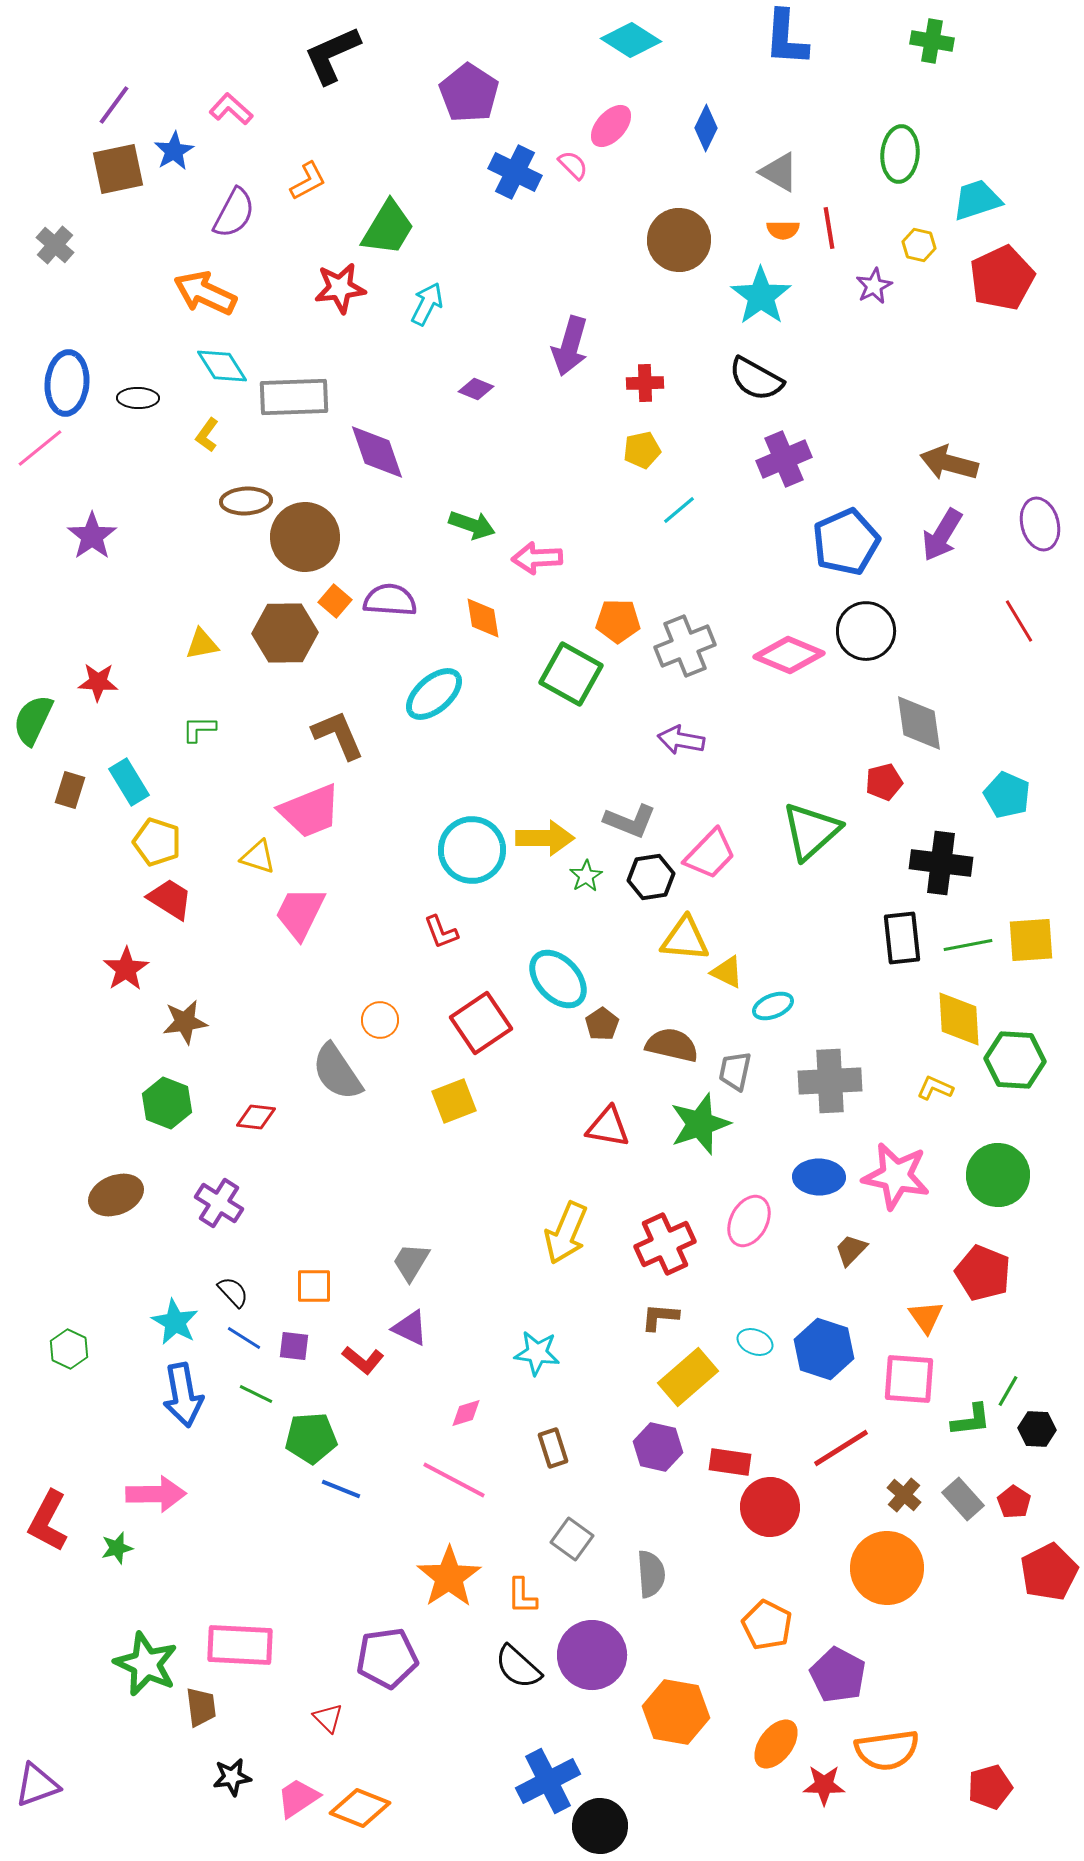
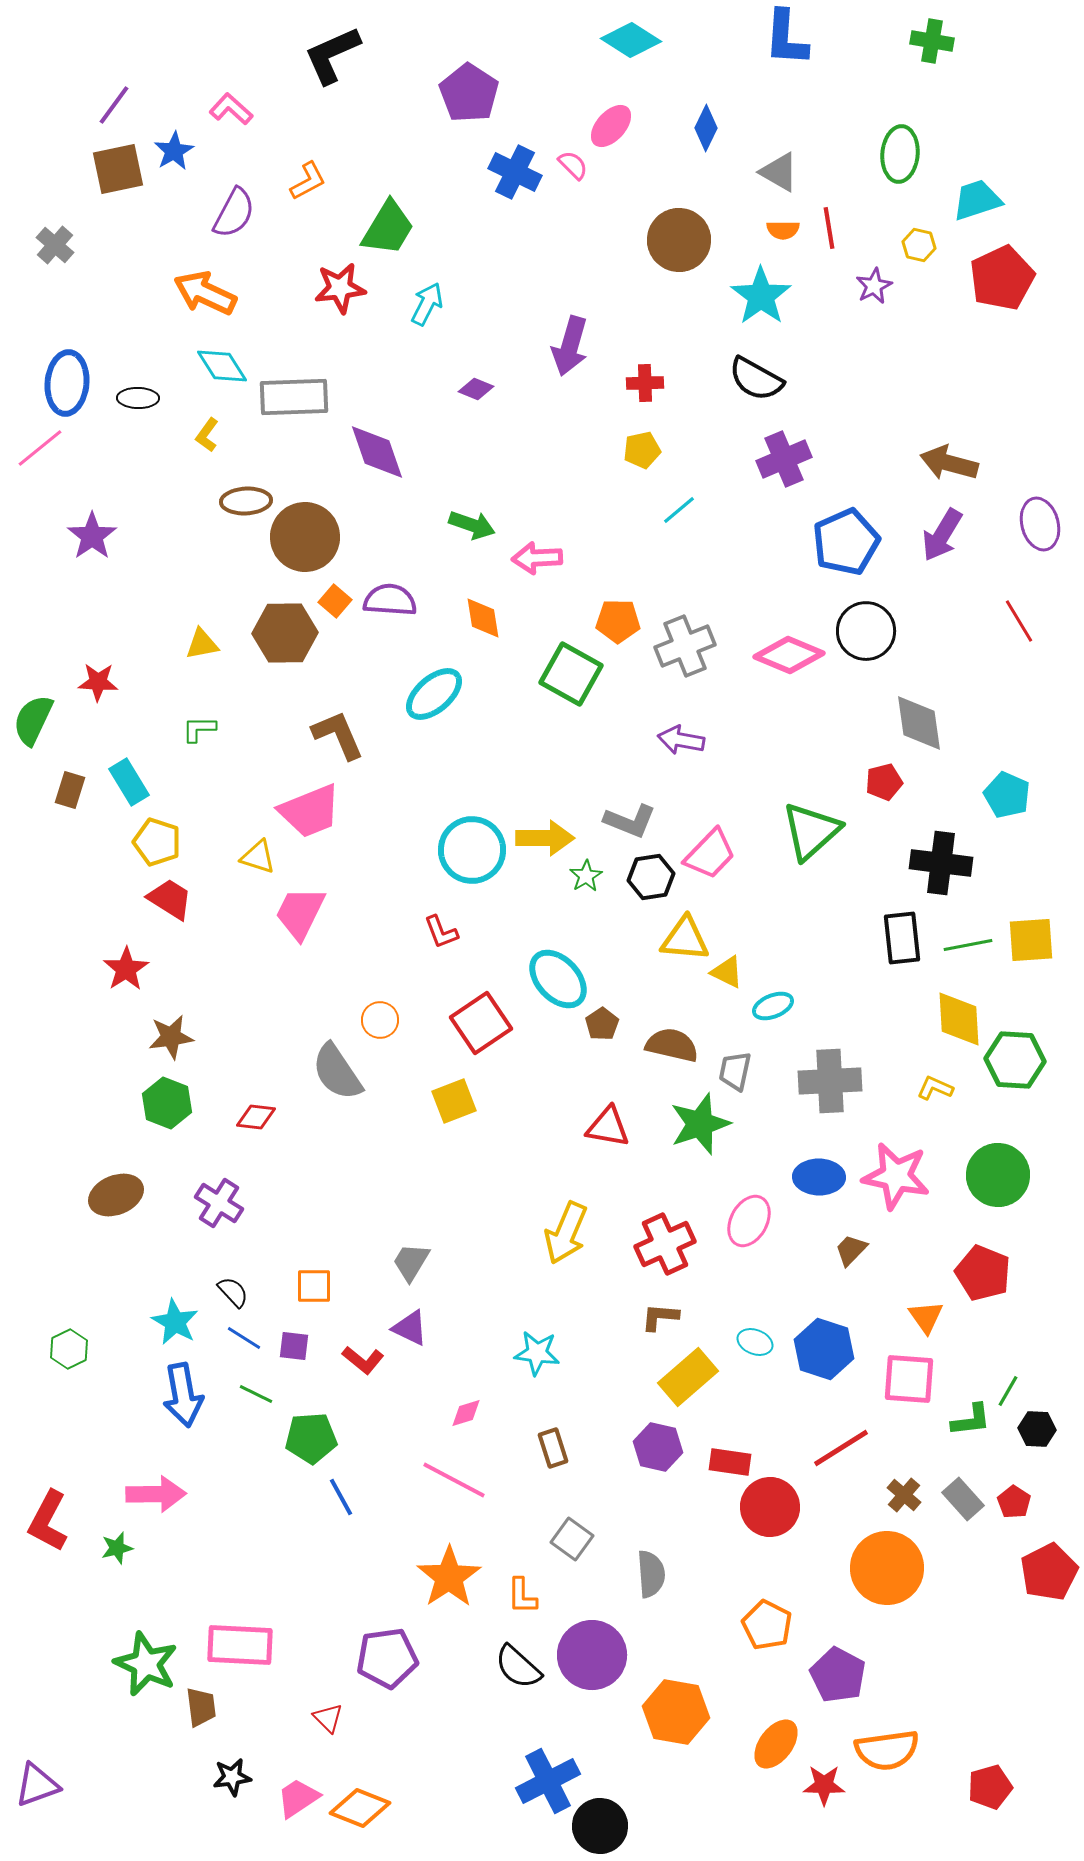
brown star at (185, 1022): moved 14 px left, 15 px down
green hexagon at (69, 1349): rotated 9 degrees clockwise
blue line at (341, 1489): moved 8 px down; rotated 39 degrees clockwise
